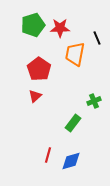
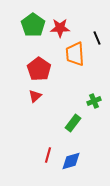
green pentagon: rotated 20 degrees counterclockwise
orange trapezoid: rotated 15 degrees counterclockwise
